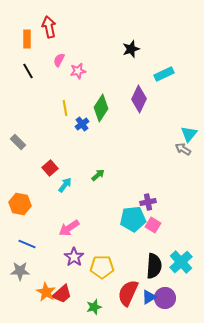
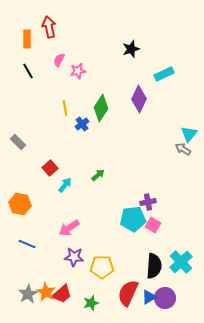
purple star: rotated 30 degrees counterclockwise
gray star: moved 8 px right, 23 px down; rotated 30 degrees counterclockwise
green star: moved 3 px left, 4 px up
